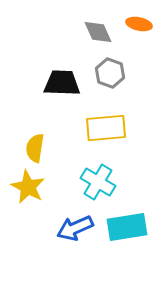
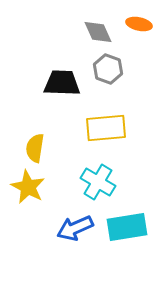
gray hexagon: moved 2 px left, 4 px up
